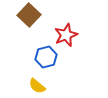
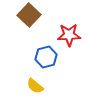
red star: moved 3 px right; rotated 20 degrees clockwise
yellow semicircle: moved 2 px left
